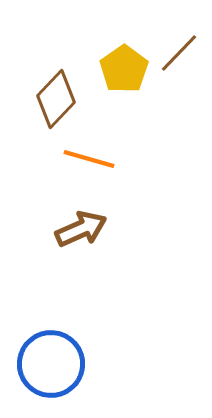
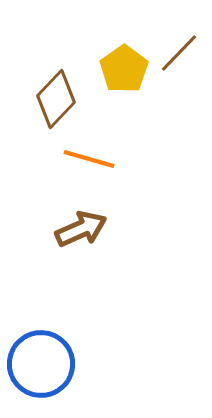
blue circle: moved 10 px left
